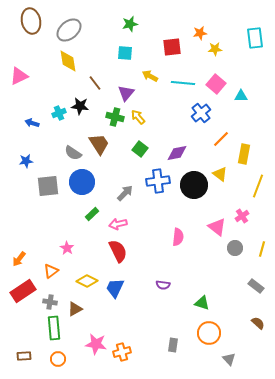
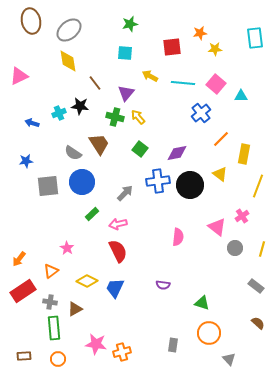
black circle at (194, 185): moved 4 px left
